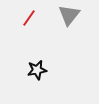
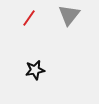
black star: moved 2 px left
